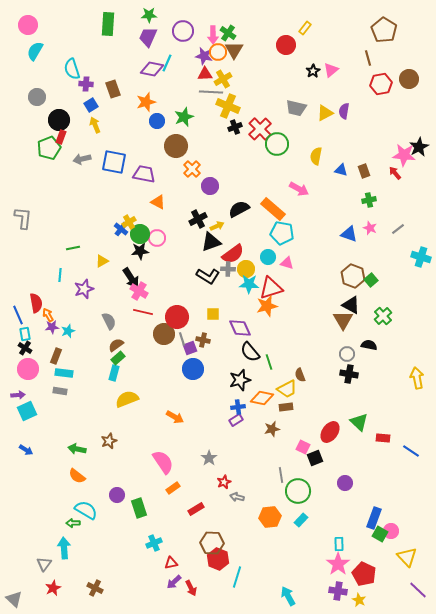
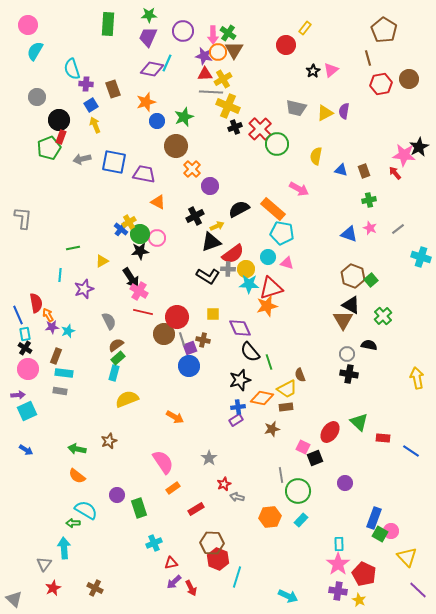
black cross at (198, 219): moved 3 px left, 3 px up
blue circle at (193, 369): moved 4 px left, 3 px up
red star at (224, 482): moved 2 px down
cyan arrow at (288, 596): rotated 144 degrees clockwise
